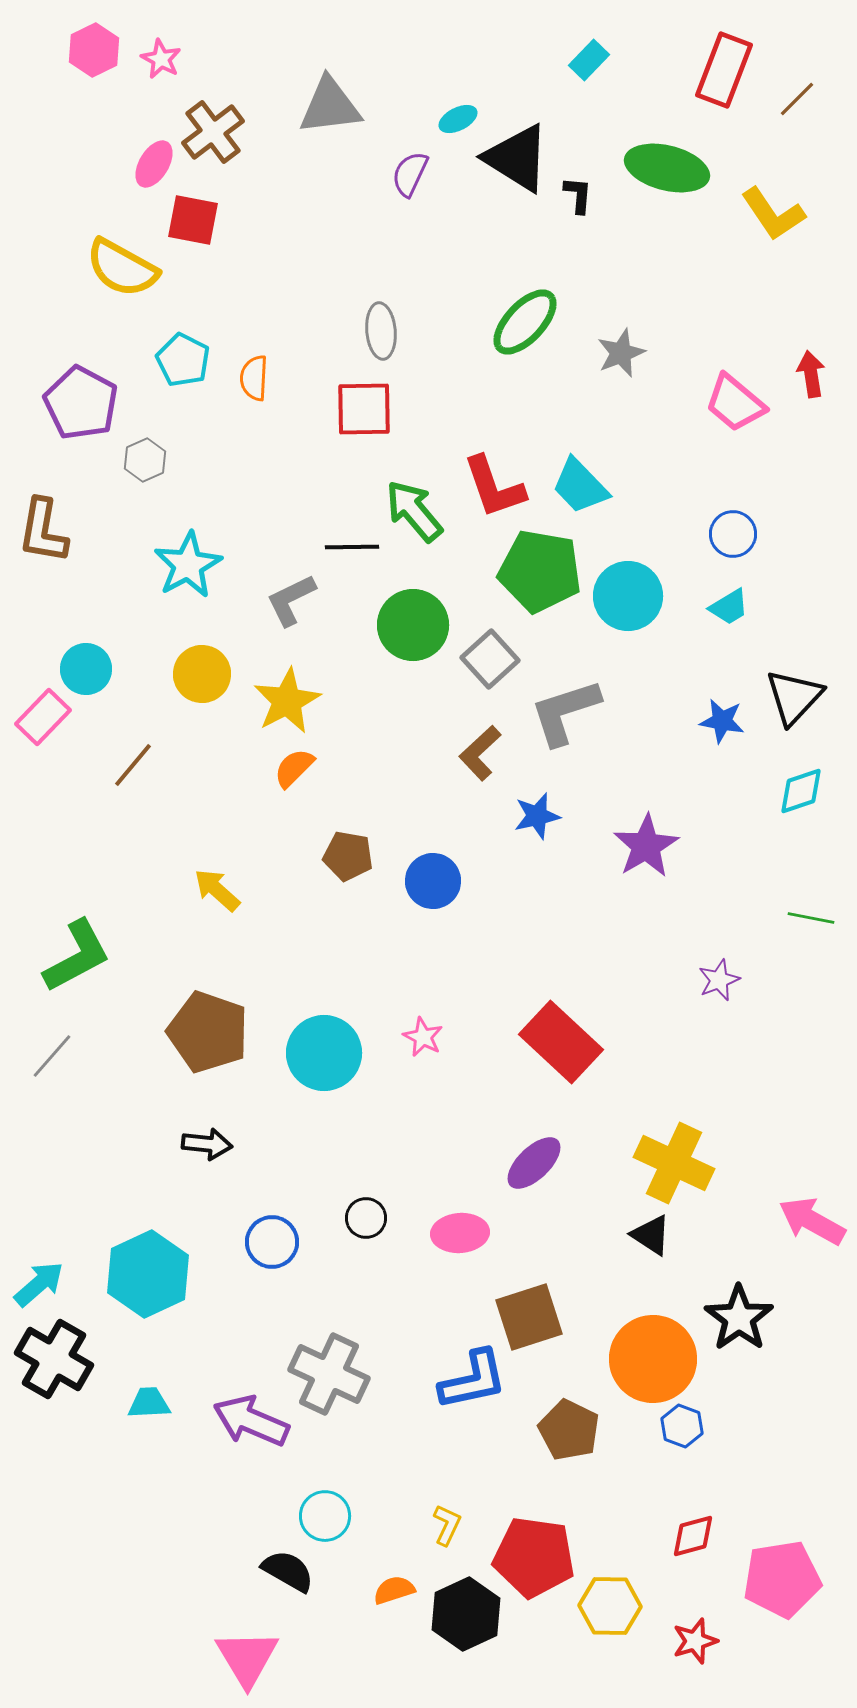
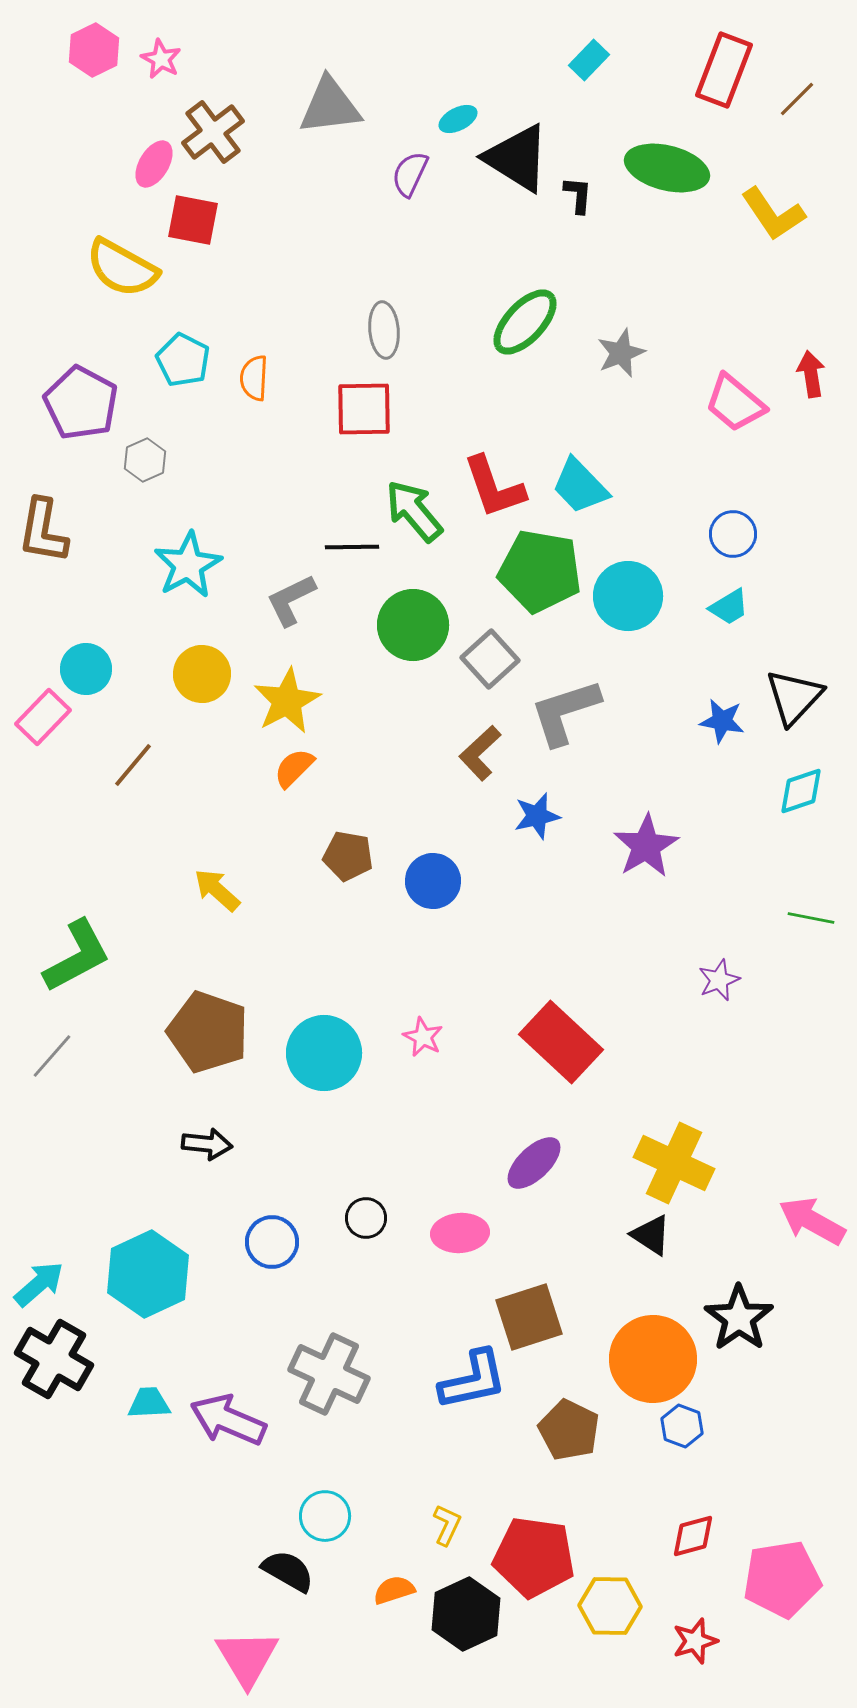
gray ellipse at (381, 331): moved 3 px right, 1 px up
purple arrow at (251, 1421): moved 23 px left, 1 px up
